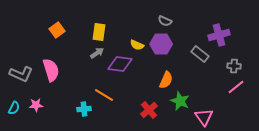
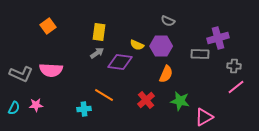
gray semicircle: moved 3 px right
orange square: moved 9 px left, 4 px up
purple cross: moved 1 px left, 3 px down
purple hexagon: moved 2 px down
gray rectangle: rotated 36 degrees counterclockwise
purple diamond: moved 2 px up
pink semicircle: rotated 110 degrees clockwise
orange semicircle: moved 6 px up
green star: rotated 12 degrees counterclockwise
red cross: moved 3 px left, 10 px up
pink triangle: rotated 36 degrees clockwise
